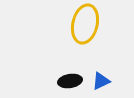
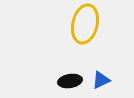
blue triangle: moved 1 px up
